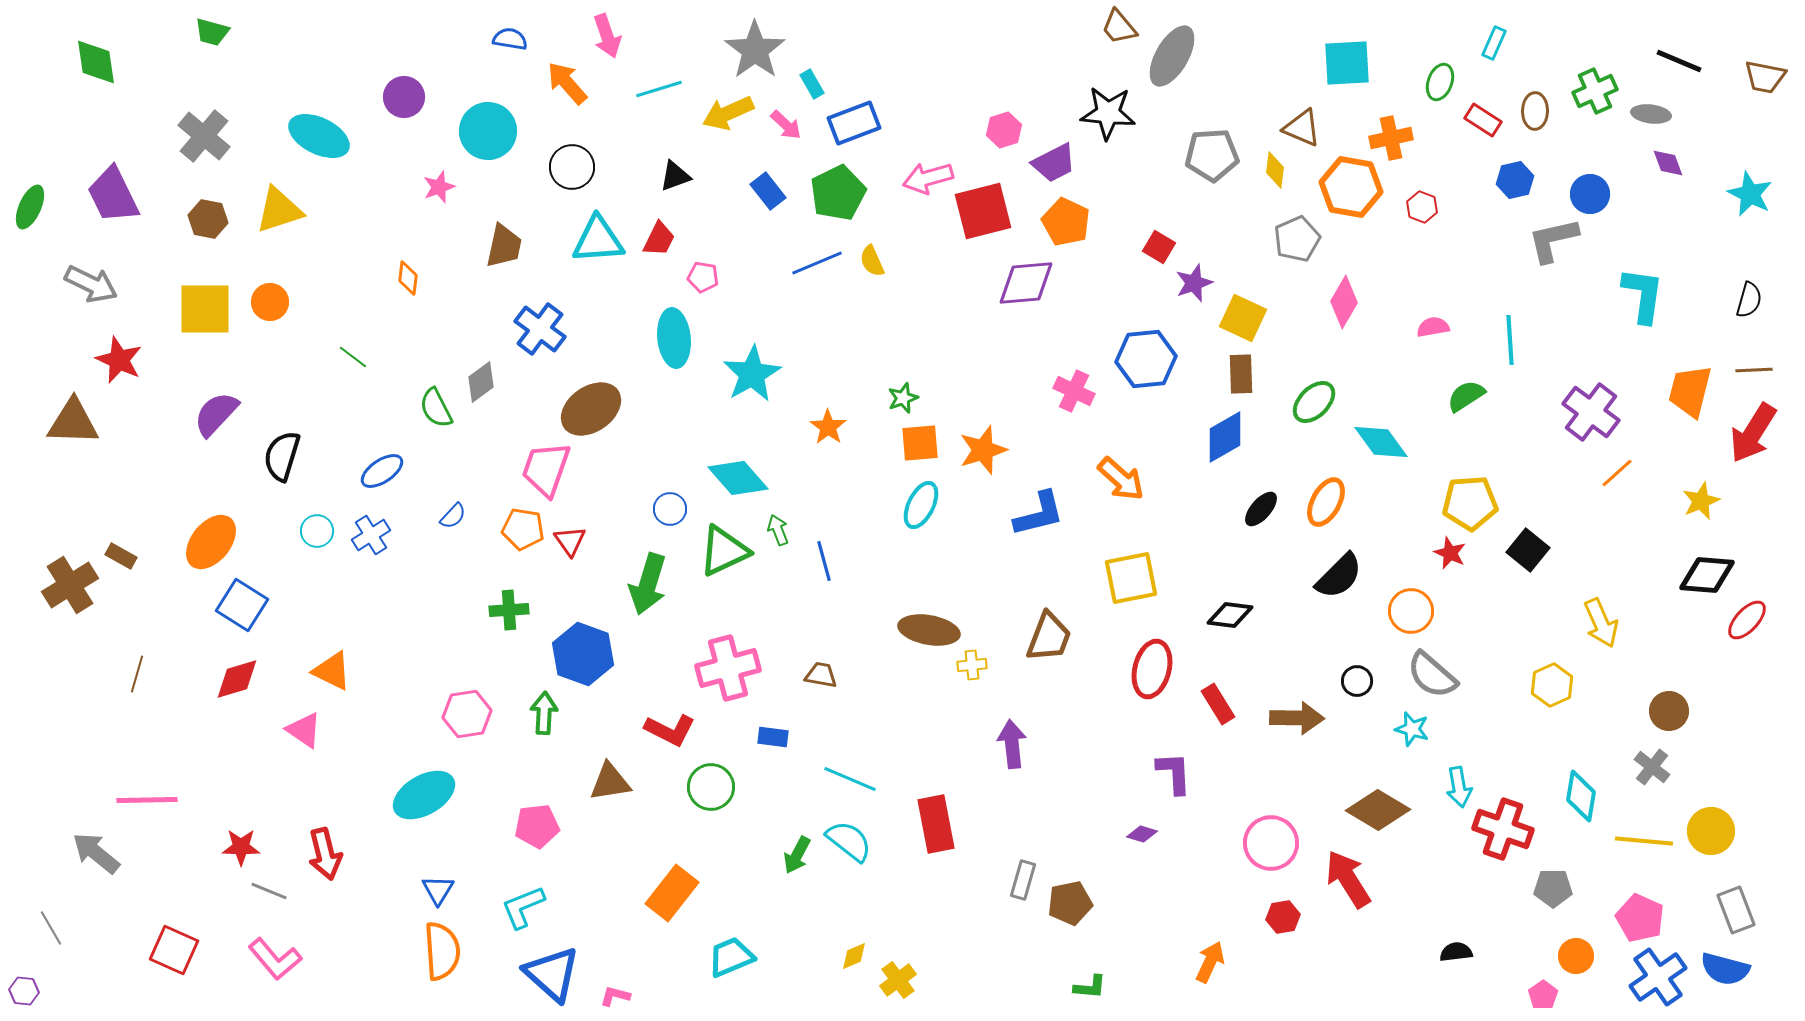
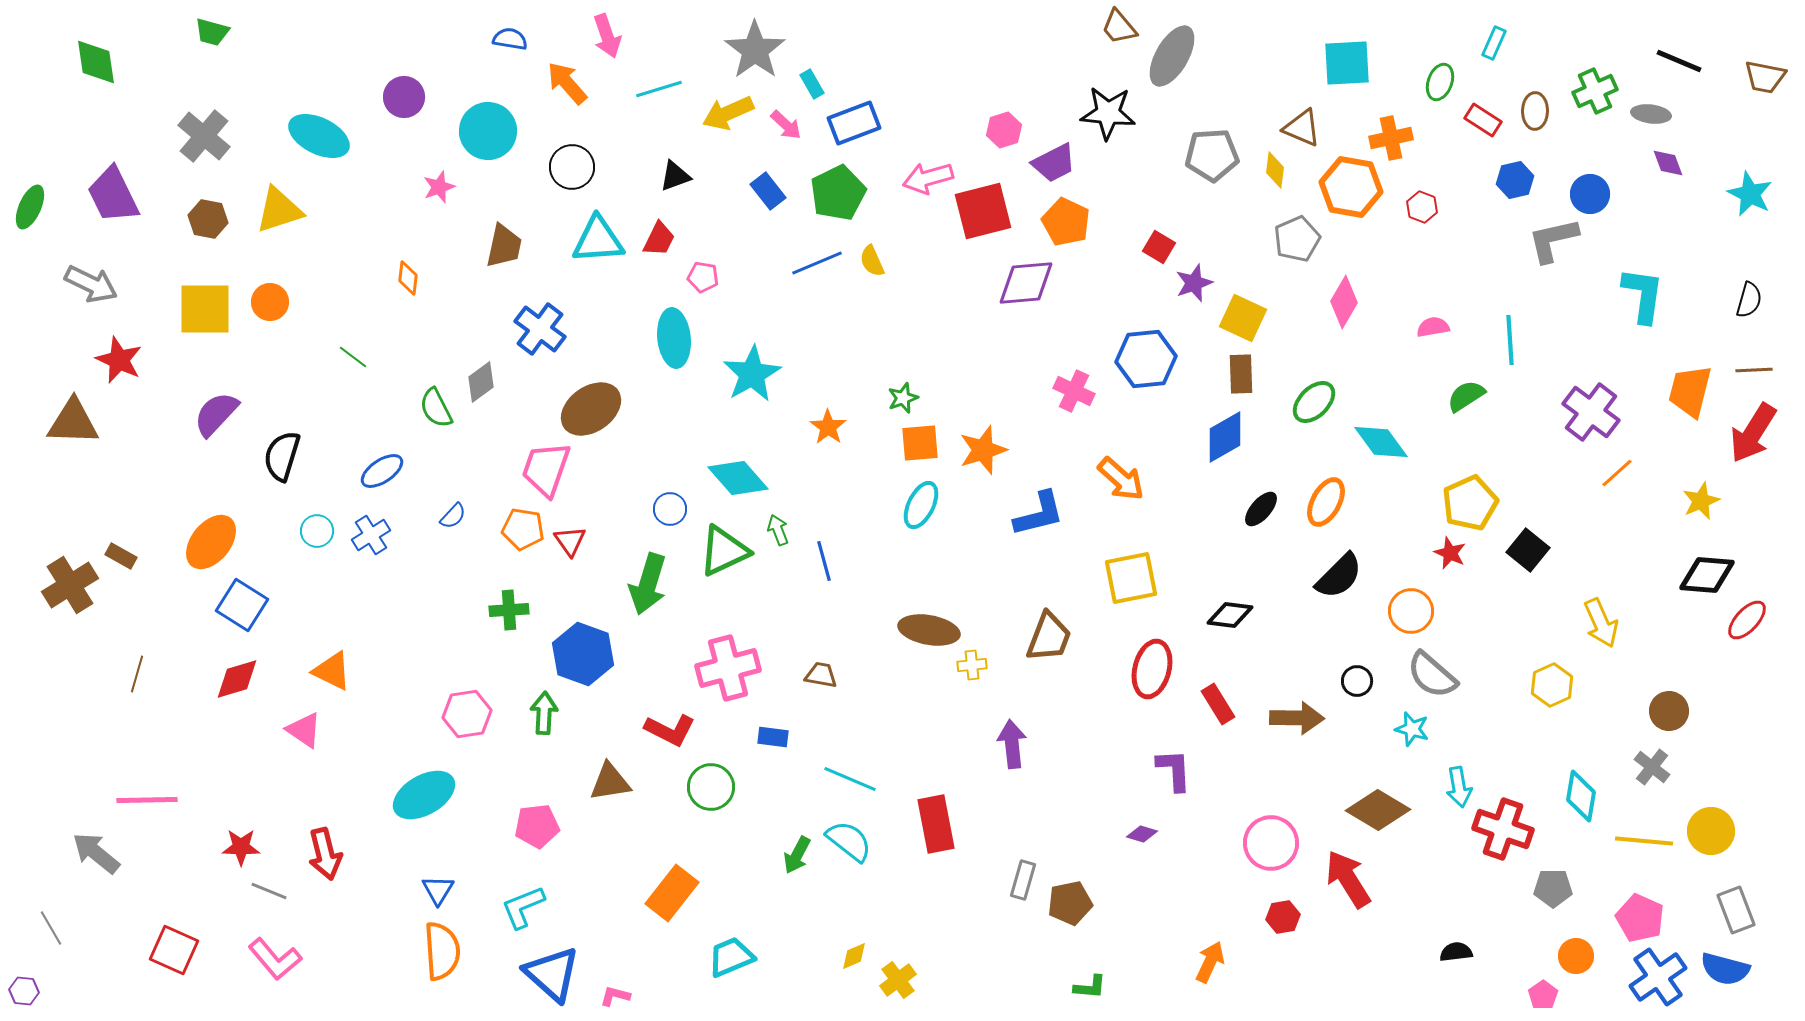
yellow pentagon at (1470, 503): rotated 20 degrees counterclockwise
purple L-shape at (1174, 773): moved 3 px up
